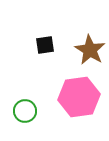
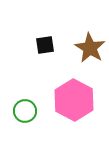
brown star: moved 2 px up
pink hexagon: moved 5 px left, 3 px down; rotated 24 degrees counterclockwise
